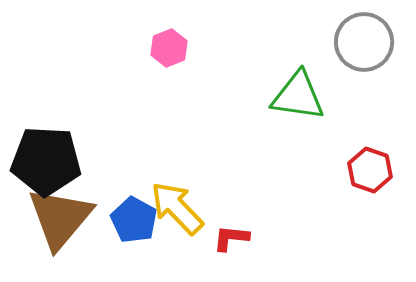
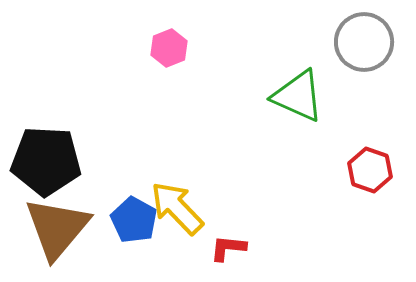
green triangle: rotated 16 degrees clockwise
brown triangle: moved 3 px left, 10 px down
red L-shape: moved 3 px left, 10 px down
